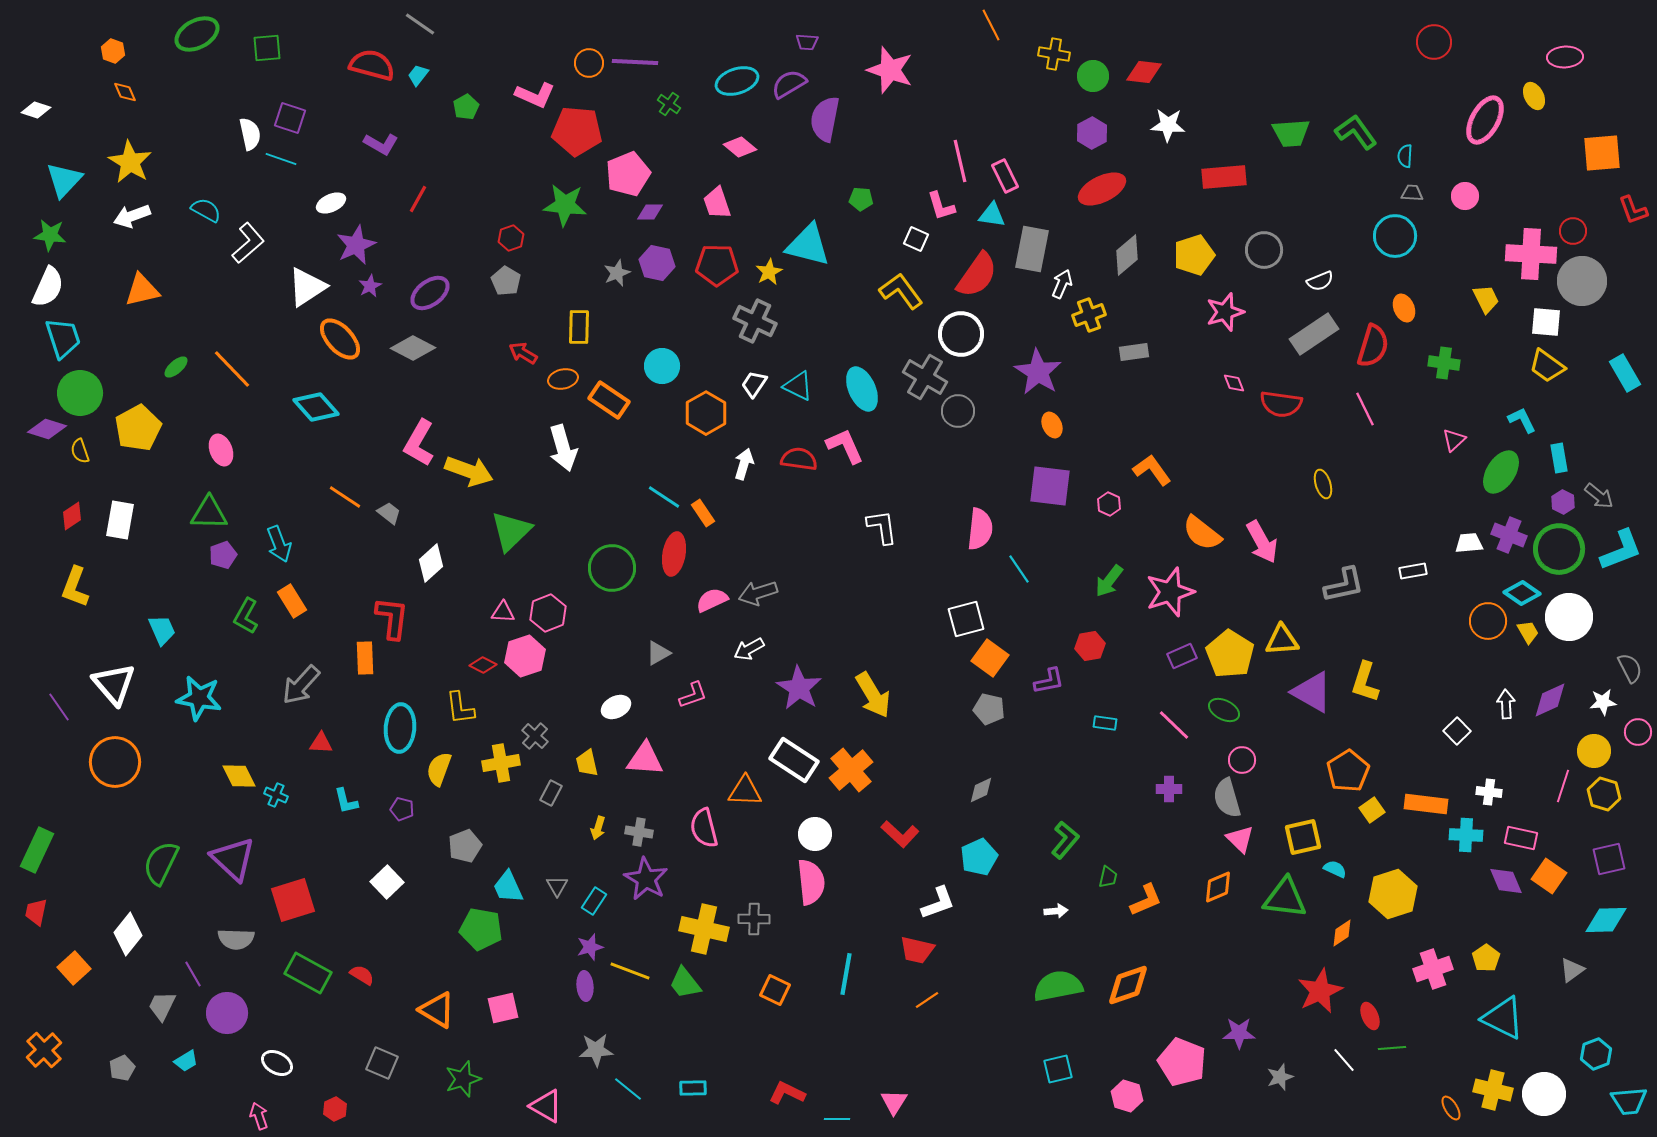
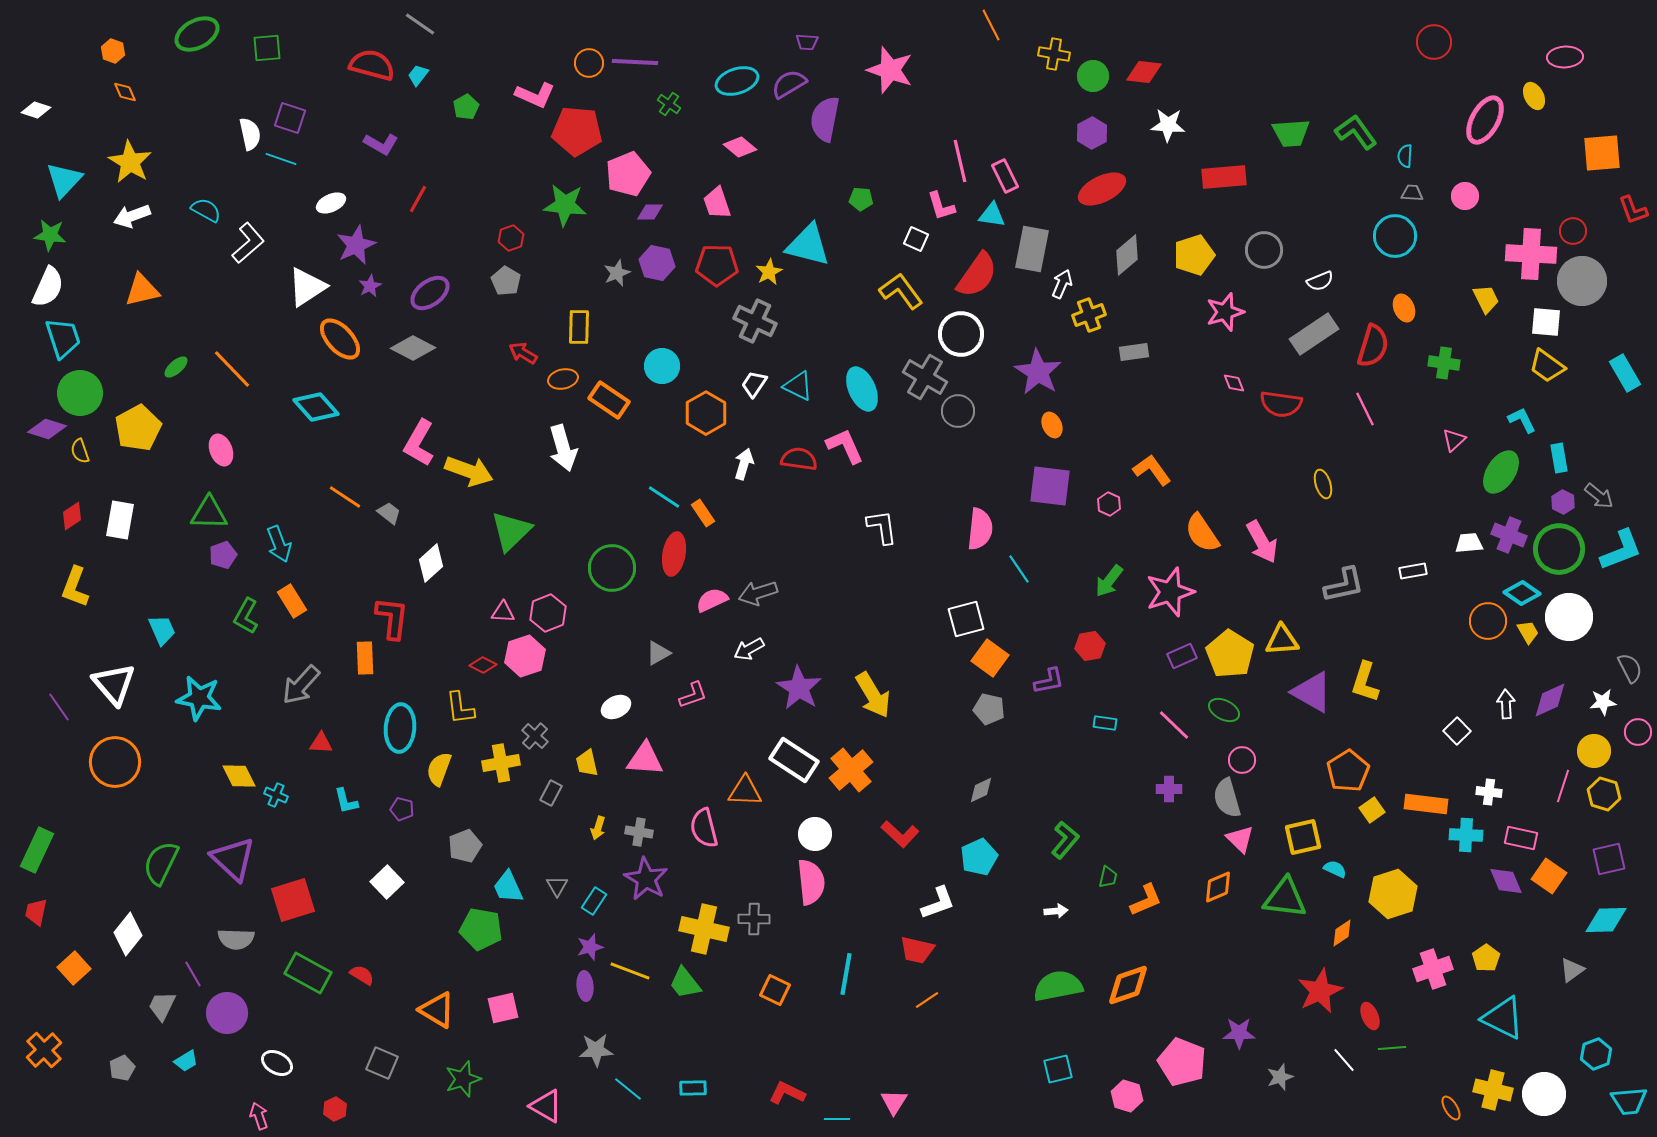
orange semicircle at (1202, 533): rotated 18 degrees clockwise
